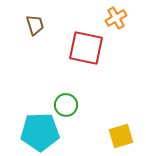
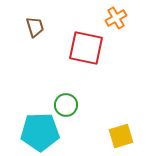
brown trapezoid: moved 2 px down
